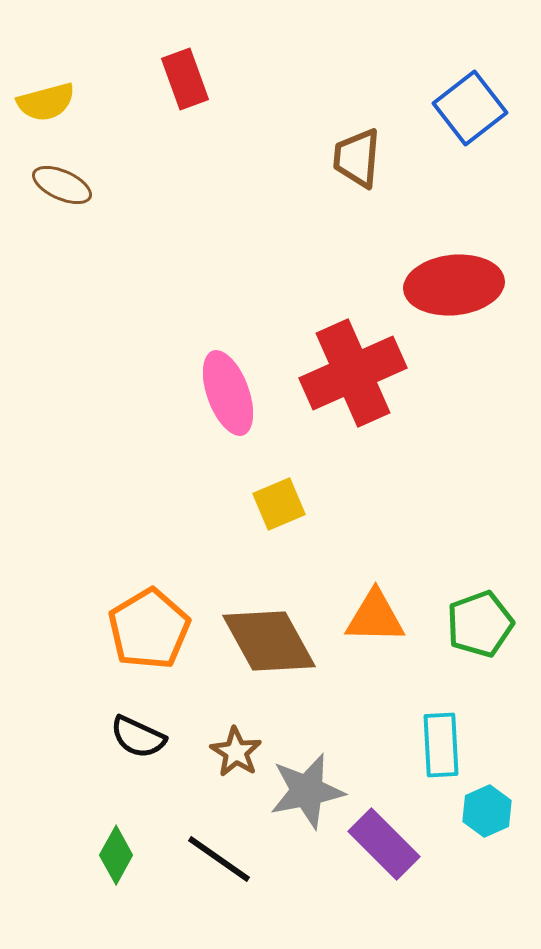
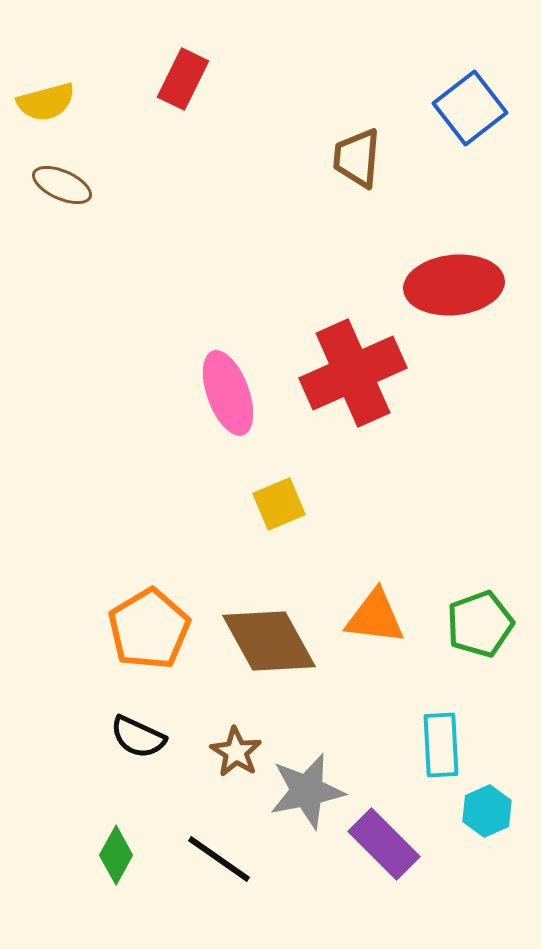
red rectangle: moved 2 px left; rotated 46 degrees clockwise
orange triangle: rotated 6 degrees clockwise
